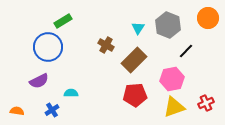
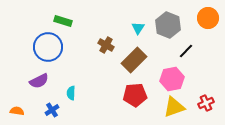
green rectangle: rotated 48 degrees clockwise
cyan semicircle: rotated 88 degrees counterclockwise
